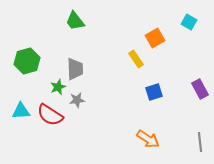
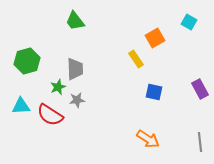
blue square: rotated 30 degrees clockwise
cyan triangle: moved 5 px up
